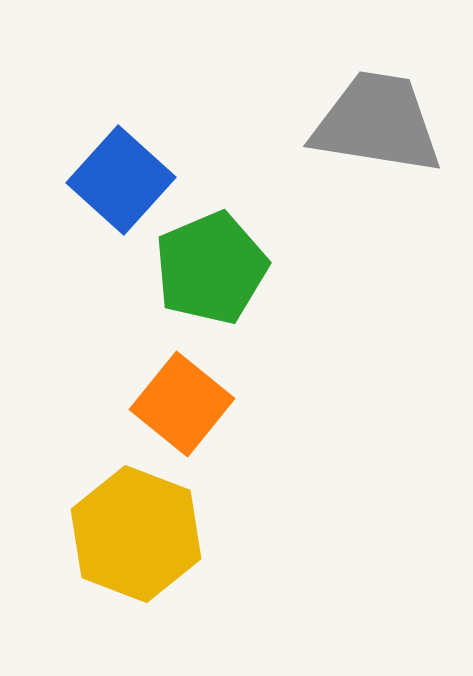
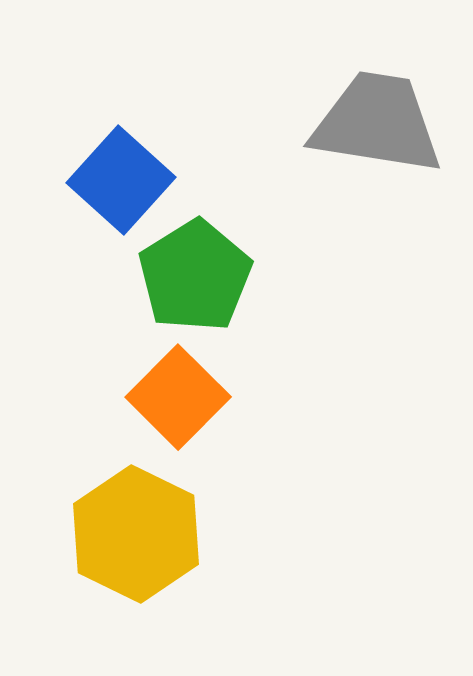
green pentagon: moved 16 px left, 8 px down; rotated 9 degrees counterclockwise
orange square: moved 4 px left, 7 px up; rotated 6 degrees clockwise
yellow hexagon: rotated 5 degrees clockwise
